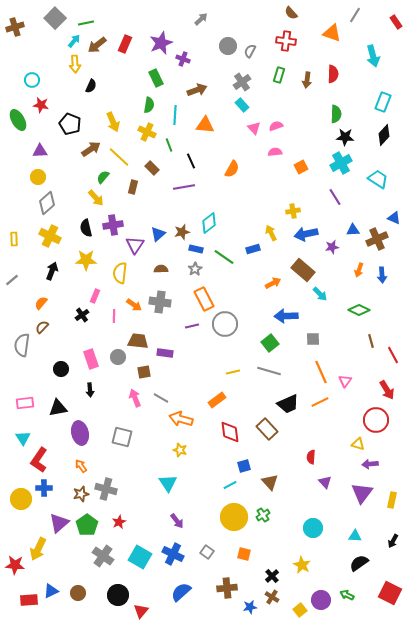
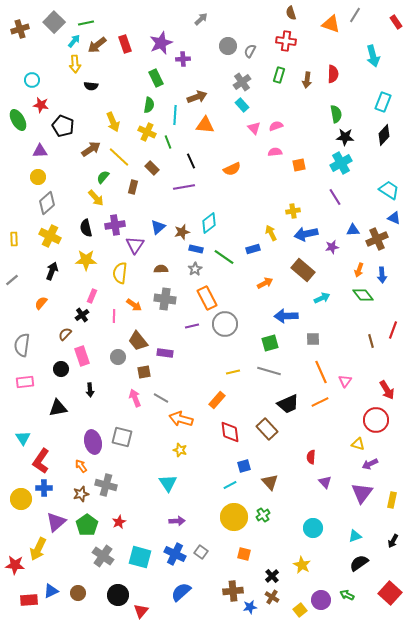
brown semicircle at (291, 13): rotated 24 degrees clockwise
gray square at (55, 18): moved 1 px left, 4 px down
brown cross at (15, 27): moved 5 px right, 2 px down
orange triangle at (332, 33): moved 1 px left, 9 px up
red rectangle at (125, 44): rotated 42 degrees counterclockwise
purple cross at (183, 59): rotated 24 degrees counterclockwise
black semicircle at (91, 86): rotated 72 degrees clockwise
brown arrow at (197, 90): moved 7 px down
green semicircle at (336, 114): rotated 12 degrees counterclockwise
black pentagon at (70, 124): moved 7 px left, 2 px down
green line at (169, 145): moved 1 px left, 3 px up
orange square at (301, 167): moved 2 px left, 2 px up; rotated 16 degrees clockwise
orange semicircle at (232, 169): rotated 36 degrees clockwise
cyan trapezoid at (378, 179): moved 11 px right, 11 px down
purple cross at (113, 225): moved 2 px right
blue triangle at (158, 234): moved 7 px up
orange arrow at (273, 283): moved 8 px left
cyan arrow at (320, 294): moved 2 px right, 4 px down; rotated 70 degrees counterclockwise
pink rectangle at (95, 296): moved 3 px left
orange rectangle at (204, 299): moved 3 px right, 1 px up
gray cross at (160, 302): moved 5 px right, 3 px up
green diamond at (359, 310): moved 4 px right, 15 px up; rotated 25 degrees clockwise
brown semicircle at (42, 327): moved 23 px right, 7 px down
brown trapezoid at (138, 341): rotated 135 degrees counterclockwise
green square at (270, 343): rotated 24 degrees clockwise
red line at (393, 355): moved 25 px up; rotated 48 degrees clockwise
pink rectangle at (91, 359): moved 9 px left, 3 px up
orange rectangle at (217, 400): rotated 12 degrees counterclockwise
pink rectangle at (25, 403): moved 21 px up
purple ellipse at (80, 433): moved 13 px right, 9 px down
red L-shape at (39, 460): moved 2 px right, 1 px down
purple arrow at (370, 464): rotated 21 degrees counterclockwise
gray cross at (106, 489): moved 4 px up
purple arrow at (177, 521): rotated 56 degrees counterclockwise
purple triangle at (59, 523): moved 3 px left, 1 px up
cyan triangle at (355, 536): rotated 24 degrees counterclockwise
gray square at (207, 552): moved 6 px left
blue cross at (173, 554): moved 2 px right
cyan square at (140, 557): rotated 15 degrees counterclockwise
brown cross at (227, 588): moved 6 px right, 3 px down
red square at (390, 593): rotated 15 degrees clockwise
